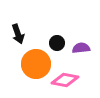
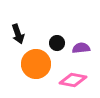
pink diamond: moved 8 px right
